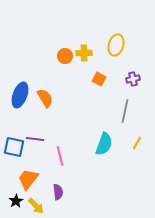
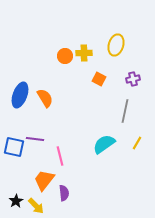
cyan semicircle: rotated 145 degrees counterclockwise
orange trapezoid: moved 16 px right, 1 px down
purple semicircle: moved 6 px right, 1 px down
